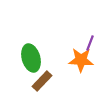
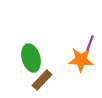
brown rectangle: moved 1 px up
